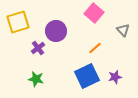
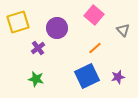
pink square: moved 2 px down
purple circle: moved 1 px right, 3 px up
purple star: moved 3 px right
